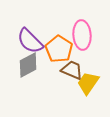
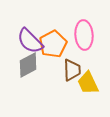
pink ellipse: moved 2 px right
orange pentagon: moved 6 px left, 5 px up; rotated 12 degrees clockwise
brown trapezoid: rotated 65 degrees clockwise
yellow trapezoid: rotated 60 degrees counterclockwise
